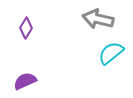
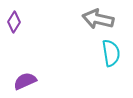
purple diamond: moved 12 px left, 6 px up
cyan semicircle: rotated 120 degrees clockwise
